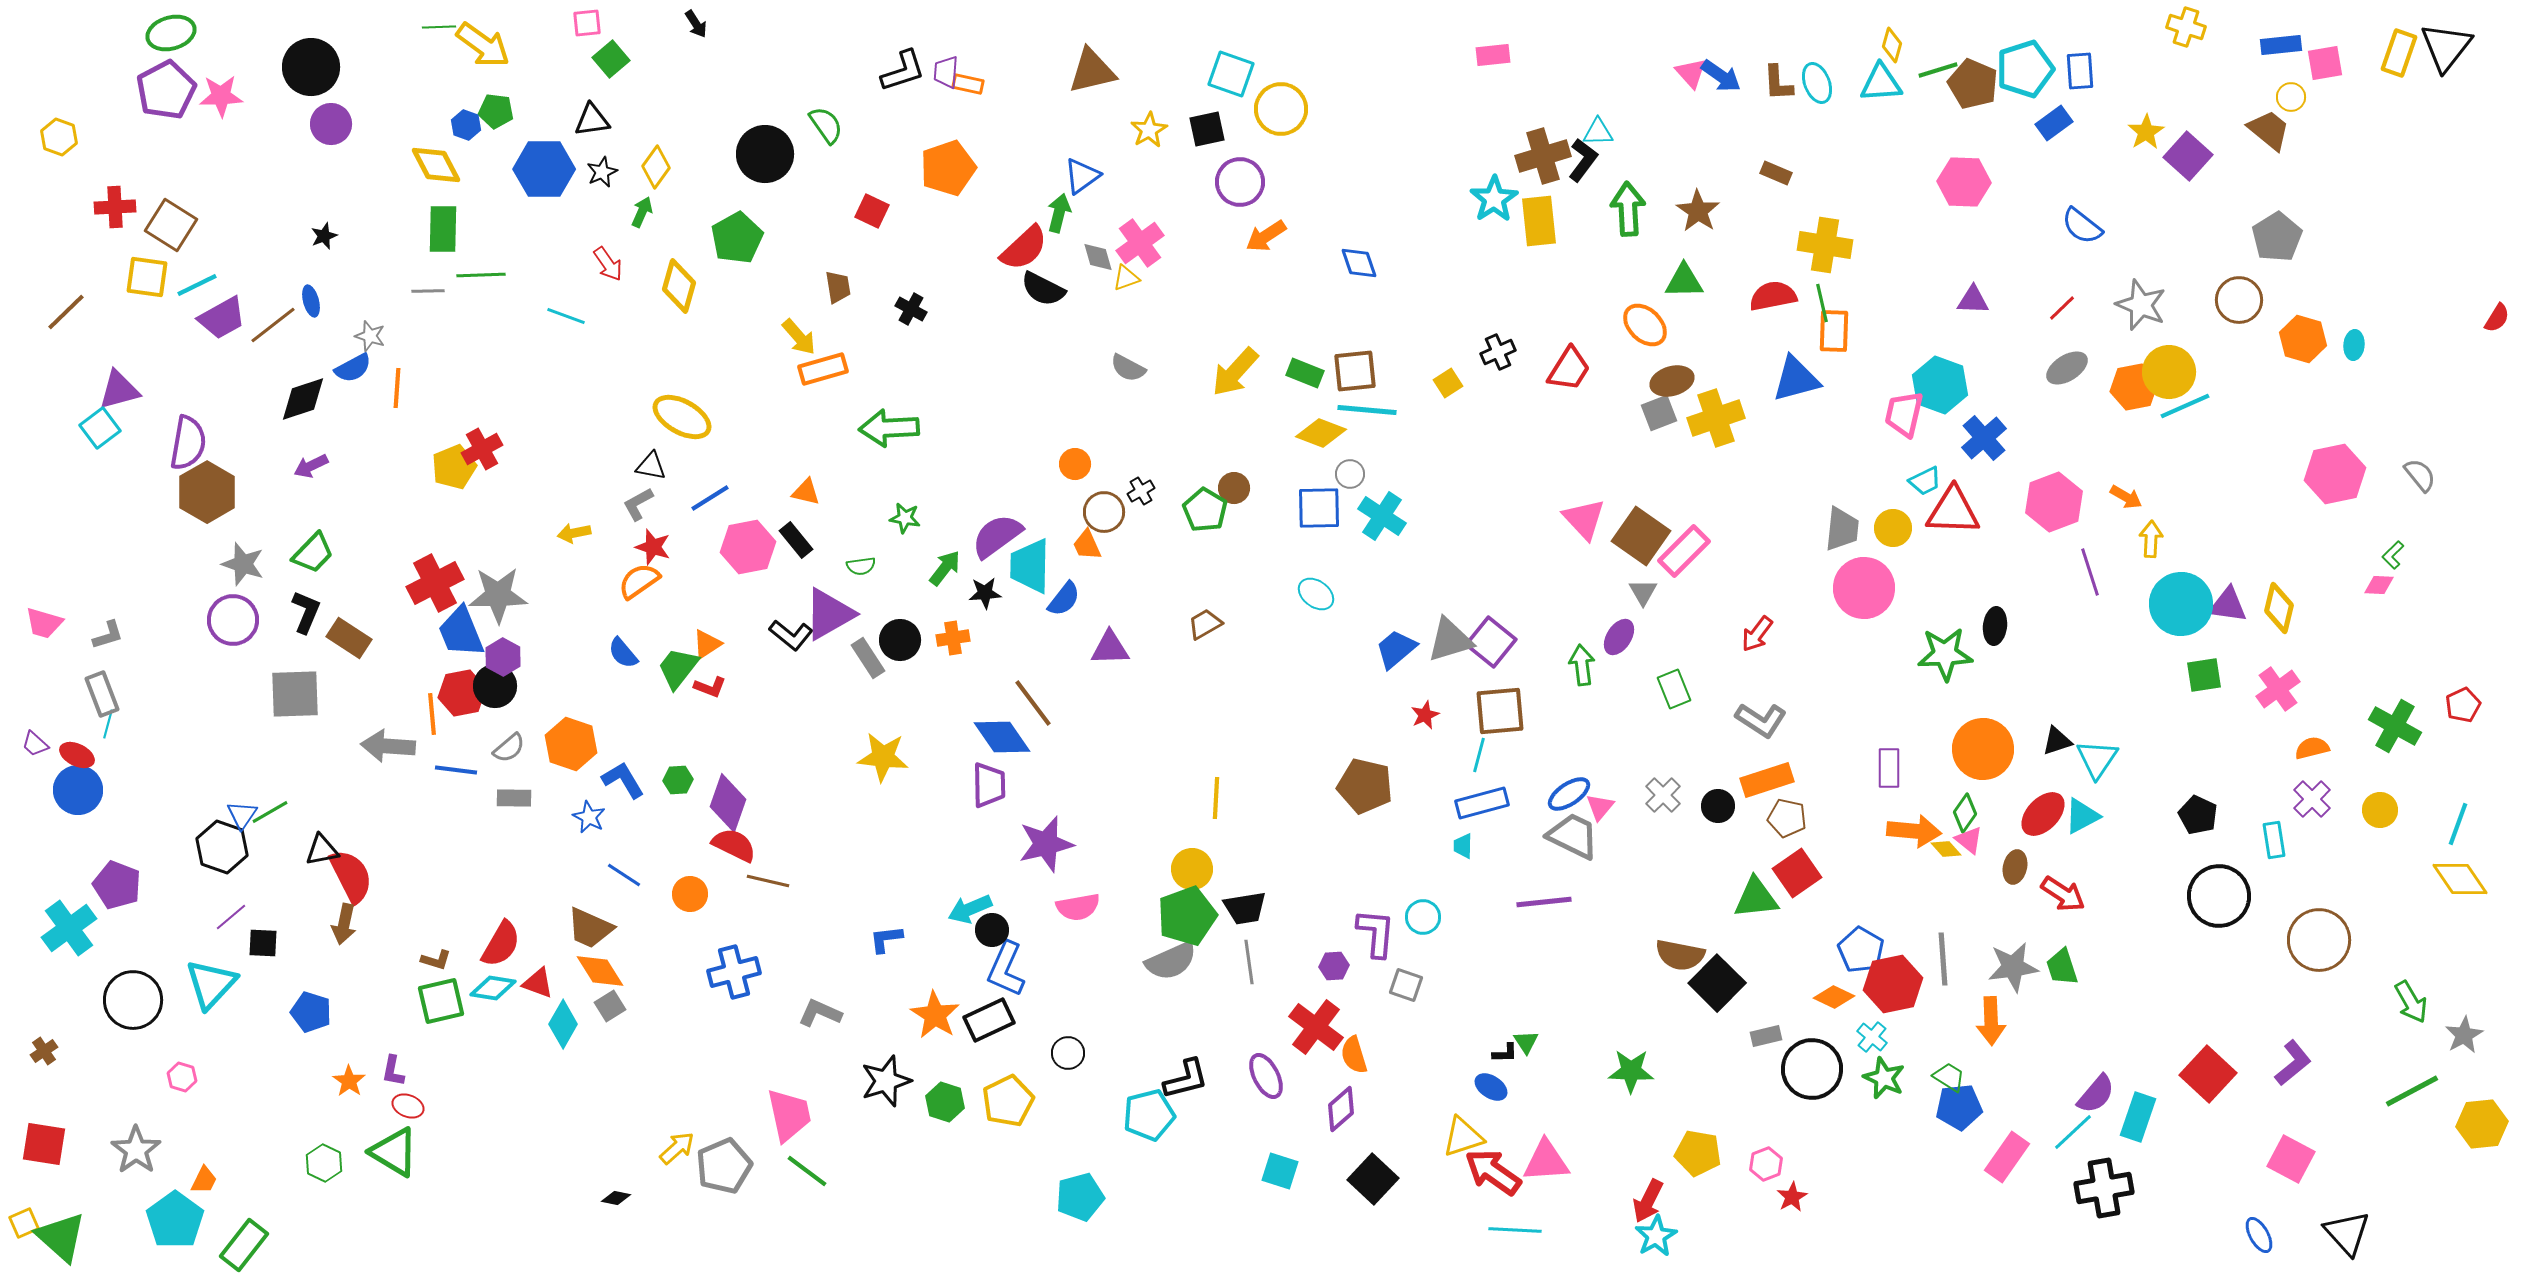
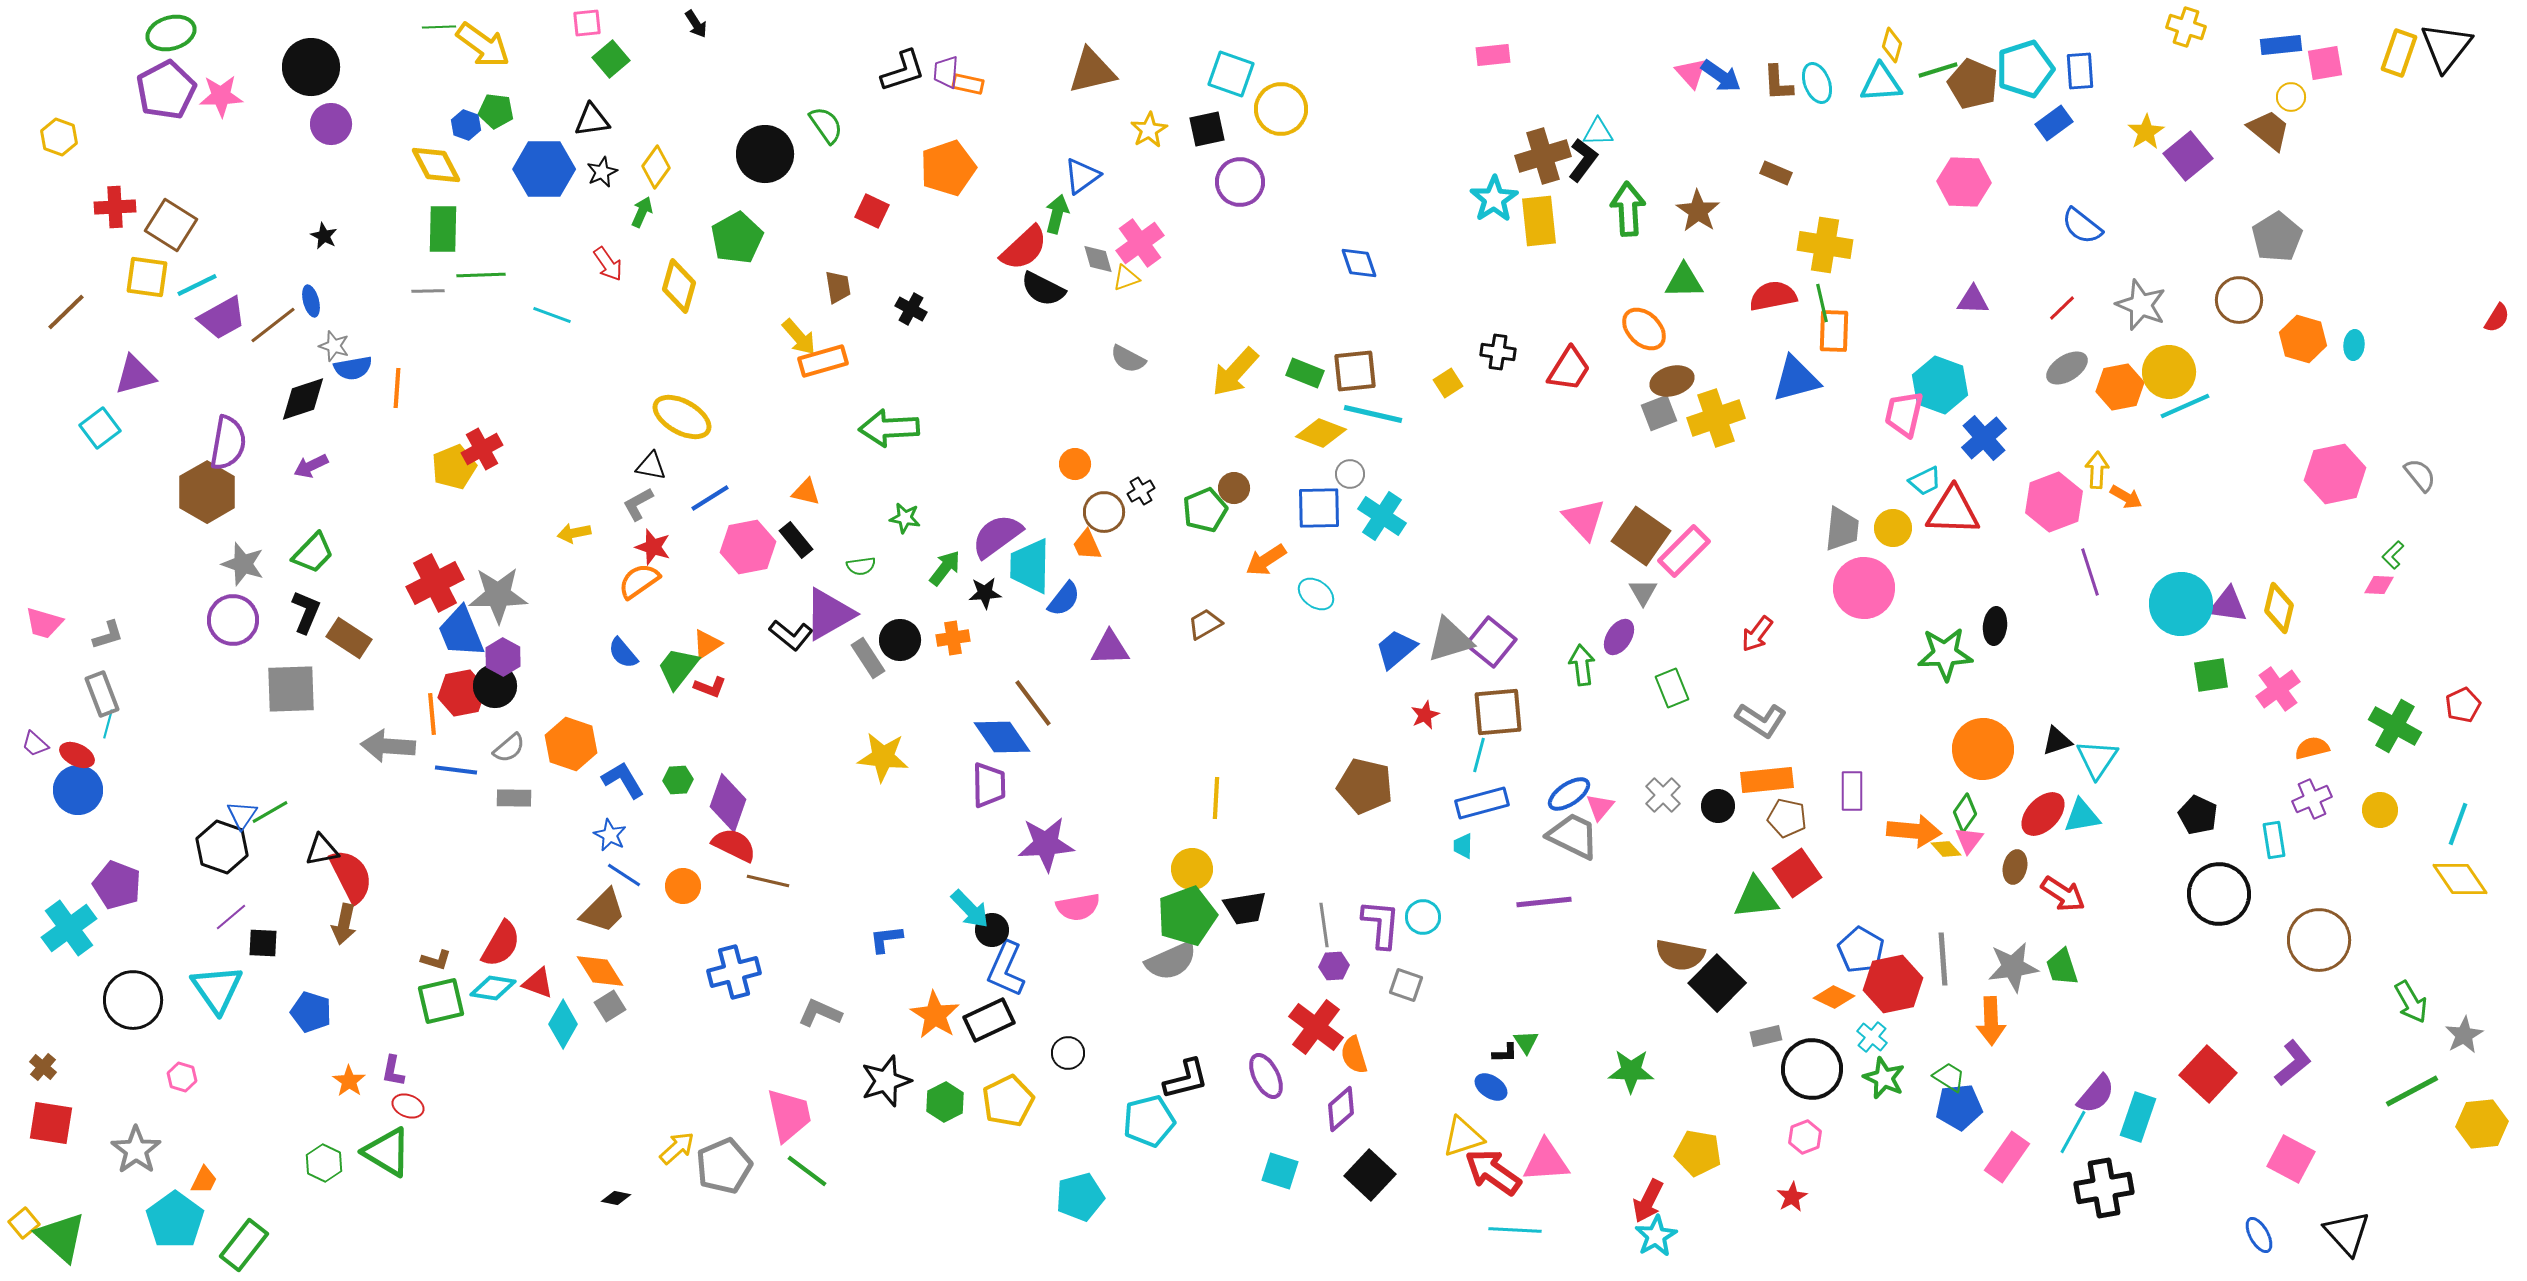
purple square at (2188, 156): rotated 9 degrees clockwise
green arrow at (1059, 213): moved 2 px left, 1 px down
black star at (324, 236): rotated 24 degrees counterclockwise
orange arrow at (1266, 236): moved 324 px down
gray diamond at (1098, 257): moved 2 px down
cyan line at (566, 316): moved 14 px left, 1 px up
orange ellipse at (1645, 325): moved 1 px left, 4 px down
gray star at (370, 336): moved 36 px left, 10 px down
black cross at (1498, 352): rotated 32 degrees clockwise
blue semicircle at (353, 368): rotated 18 degrees clockwise
gray semicircle at (1128, 368): moved 9 px up
orange rectangle at (823, 369): moved 8 px up
orange hexagon at (2134, 387): moved 14 px left
purple triangle at (119, 390): moved 16 px right, 15 px up
cyan line at (1367, 410): moved 6 px right, 4 px down; rotated 8 degrees clockwise
purple semicircle at (188, 443): moved 40 px right
green pentagon at (1205, 510): rotated 18 degrees clockwise
yellow arrow at (2151, 539): moved 54 px left, 69 px up
green square at (2204, 675): moved 7 px right
green rectangle at (1674, 689): moved 2 px left, 1 px up
gray square at (295, 694): moved 4 px left, 5 px up
brown square at (1500, 711): moved 2 px left, 1 px down
purple rectangle at (1889, 768): moved 37 px left, 23 px down
orange rectangle at (1767, 780): rotated 12 degrees clockwise
purple cross at (2312, 799): rotated 21 degrees clockwise
cyan triangle at (2082, 816): rotated 18 degrees clockwise
blue star at (589, 817): moved 21 px right, 18 px down
pink triangle at (1969, 840): rotated 28 degrees clockwise
purple star at (1046, 844): rotated 10 degrees clockwise
orange circle at (690, 894): moved 7 px left, 8 px up
black circle at (2219, 896): moved 2 px up
cyan arrow at (970, 909): rotated 111 degrees counterclockwise
brown trapezoid at (590, 928): moved 13 px right, 17 px up; rotated 69 degrees counterclockwise
purple L-shape at (1376, 933): moved 5 px right, 9 px up
gray line at (1249, 962): moved 75 px right, 37 px up
cyan triangle at (211, 984): moved 6 px right, 5 px down; rotated 18 degrees counterclockwise
brown cross at (44, 1051): moved 1 px left, 16 px down; rotated 16 degrees counterclockwise
green hexagon at (945, 1102): rotated 15 degrees clockwise
cyan pentagon at (1149, 1115): moved 6 px down
cyan line at (2073, 1132): rotated 18 degrees counterclockwise
red square at (44, 1144): moved 7 px right, 21 px up
green triangle at (394, 1152): moved 7 px left
pink hexagon at (1766, 1164): moved 39 px right, 27 px up
black square at (1373, 1179): moved 3 px left, 4 px up
yellow square at (24, 1223): rotated 16 degrees counterclockwise
